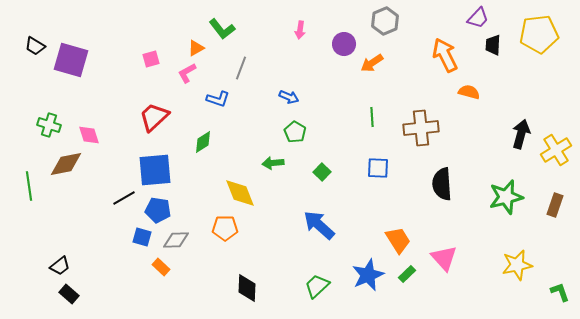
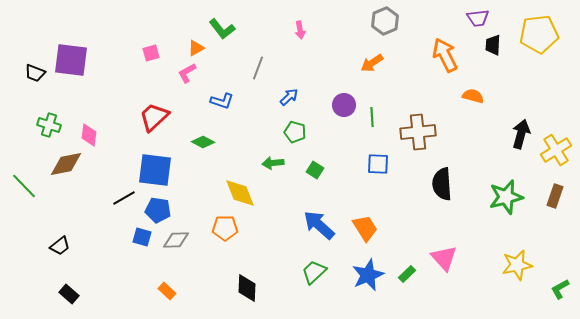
purple trapezoid at (478, 18): rotated 40 degrees clockwise
pink arrow at (300, 30): rotated 18 degrees counterclockwise
purple circle at (344, 44): moved 61 px down
black trapezoid at (35, 46): moved 27 px down; rotated 10 degrees counterclockwise
pink square at (151, 59): moved 6 px up
purple square at (71, 60): rotated 9 degrees counterclockwise
gray line at (241, 68): moved 17 px right
orange semicircle at (469, 92): moved 4 px right, 4 px down
blue arrow at (289, 97): rotated 66 degrees counterclockwise
blue L-shape at (218, 99): moved 4 px right, 2 px down
brown cross at (421, 128): moved 3 px left, 4 px down
green pentagon at (295, 132): rotated 15 degrees counterclockwise
pink diamond at (89, 135): rotated 25 degrees clockwise
green diamond at (203, 142): rotated 60 degrees clockwise
blue square at (378, 168): moved 4 px up
blue square at (155, 170): rotated 12 degrees clockwise
green square at (322, 172): moved 7 px left, 2 px up; rotated 12 degrees counterclockwise
green line at (29, 186): moved 5 px left; rotated 36 degrees counterclockwise
brown rectangle at (555, 205): moved 9 px up
orange trapezoid at (398, 240): moved 33 px left, 12 px up
black trapezoid at (60, 266): moved 20 px up
orange rectangle at (161, 267): moved 6 px right, 24 px down
green trapezoid at (317, 286): moved 3 px left, 14 px up
green L-shape at (560, 292): moved 3 px up; rotated 100 degrees counterclockwise
